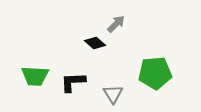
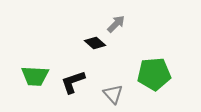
green pentagon: moved 1 px left, 1 px down
black L-shape: rotated 16 degrees counterclockwise
gray triangle: rotated 10 degrees counterclockwise
